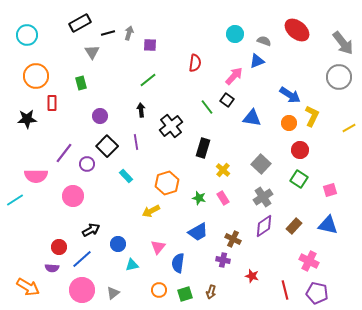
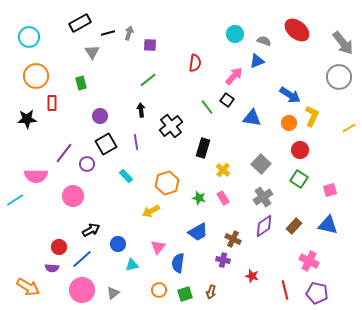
cyan circle at (27, 35): moved 2 px right, 2 px down
black square at (107, 146): moved 1 px left, 2 px up; rotated 15 degrees clockwise
